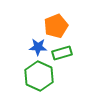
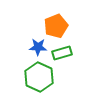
green hexagon: moved 1 px down
